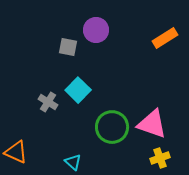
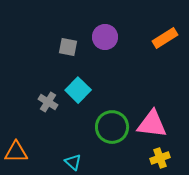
purple circle: moved 9 px right, 7 px down
pink triangle: rotated 12 degrees counterclockwise
orange triangle: rotated 25 degrees counterclockwise
